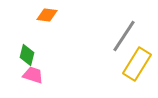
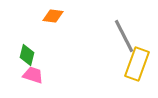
orange diamond: moved 6 px right, 1 px down
gray line: rotated 60 degrees counterclockwise
yellow rectangle: rotated 12 degrees counterclockwise
